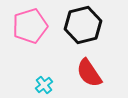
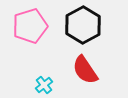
black hexagon: rotated 15 degrees counterclockwise
red semicircle: moved 4 px left, 3 px up
